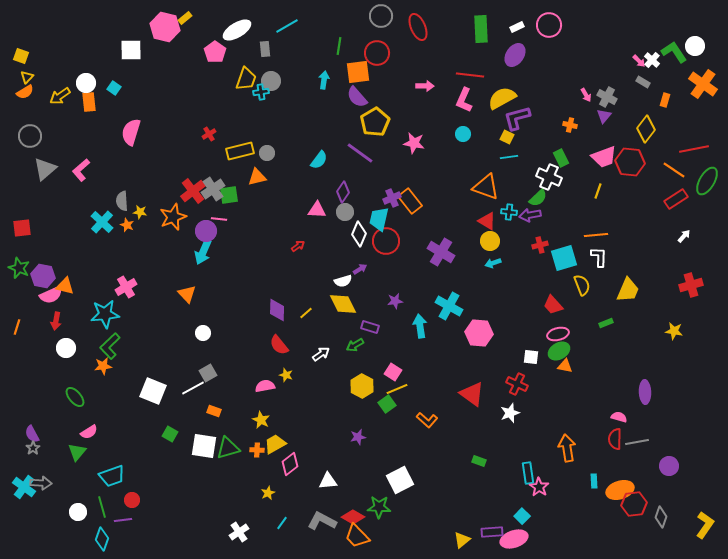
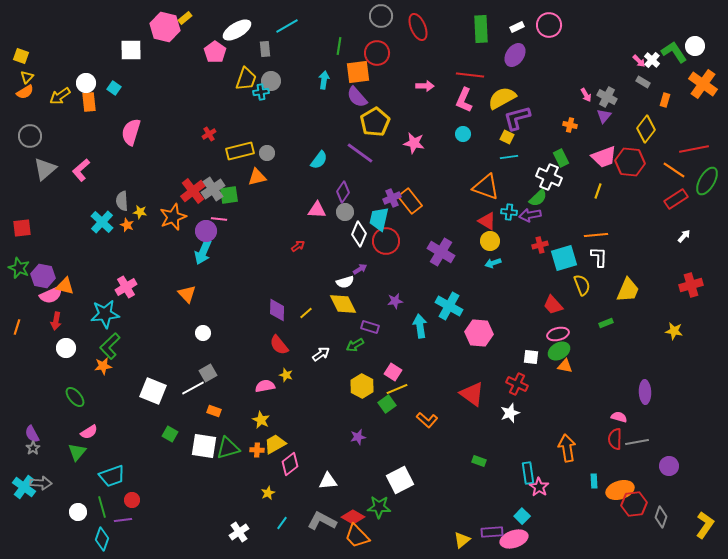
white semicircle at (343, 281): moved 2 px right, 1 px down
